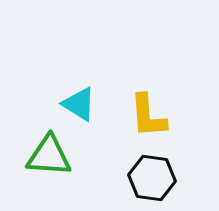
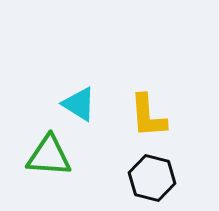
black hexagon: rotated 6 degrees clockwise
